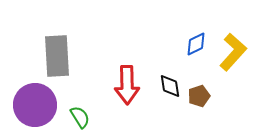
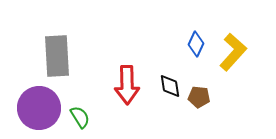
blue diamond: rotated 40 degrees counterclockwise
brown pentagon: moved 1 px down; rotated 25 degrees clockwise
purple circle: moved 4 px right, 3 px down
